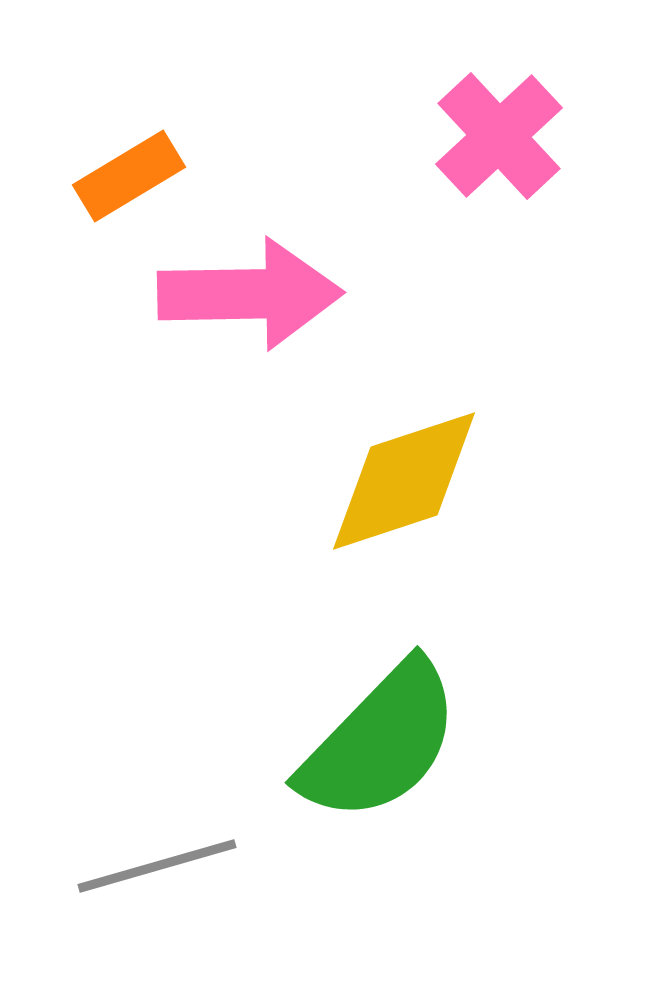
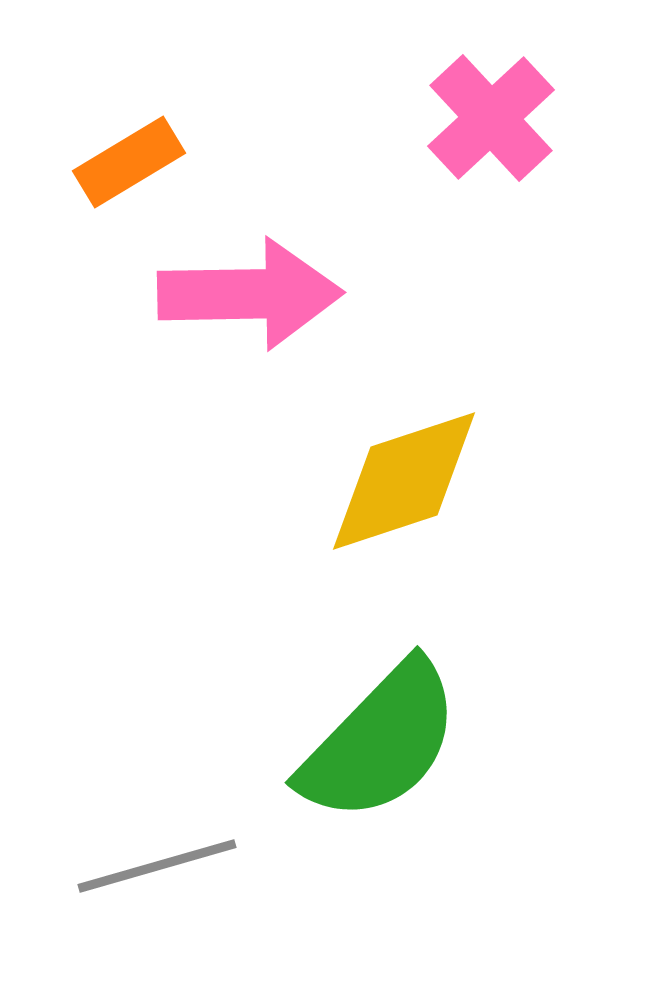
pink cross: moved 8 px left, 18 px up
orange rectangle: moved 14 px up
